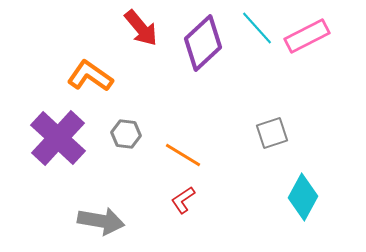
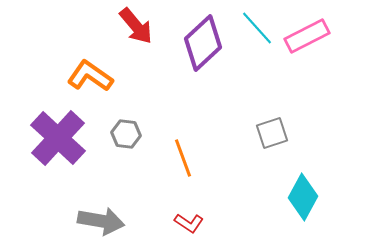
red arrow: moved 5 px left, 2 px up
orange line: moved 3 px down; rotated 39 degrees clockwise
red L-shape: moved 6 px right, 23 px down; rotated 112 degrees counterclockwise
